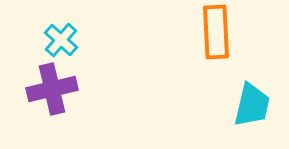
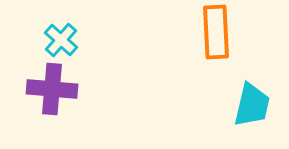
purple cross: rotated 18 degrees clockwise
